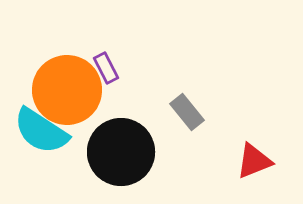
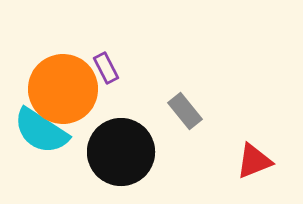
orange circle: moved 4 px left, 1 px up
gray rectangle: moved 2 px left, 1 px up
